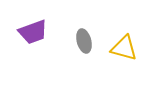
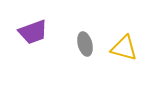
gray ellipse: moved 1 px right, 3 px down
